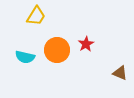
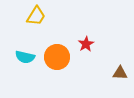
orange circle: moved 7 px down
brown triangle: rotated 21 degrees counterclockwise
